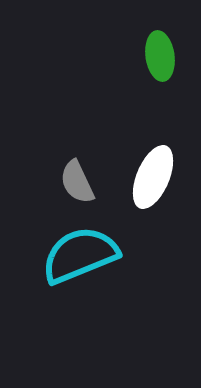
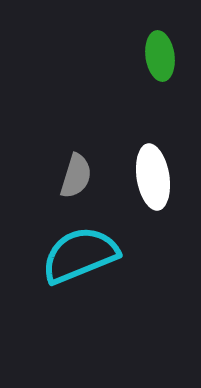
white ellipse: rotated 32 degrees counterclockwise
gray semicircle: moved 1 px left, 6 px up; rotated 138 degrees counterclockwise
